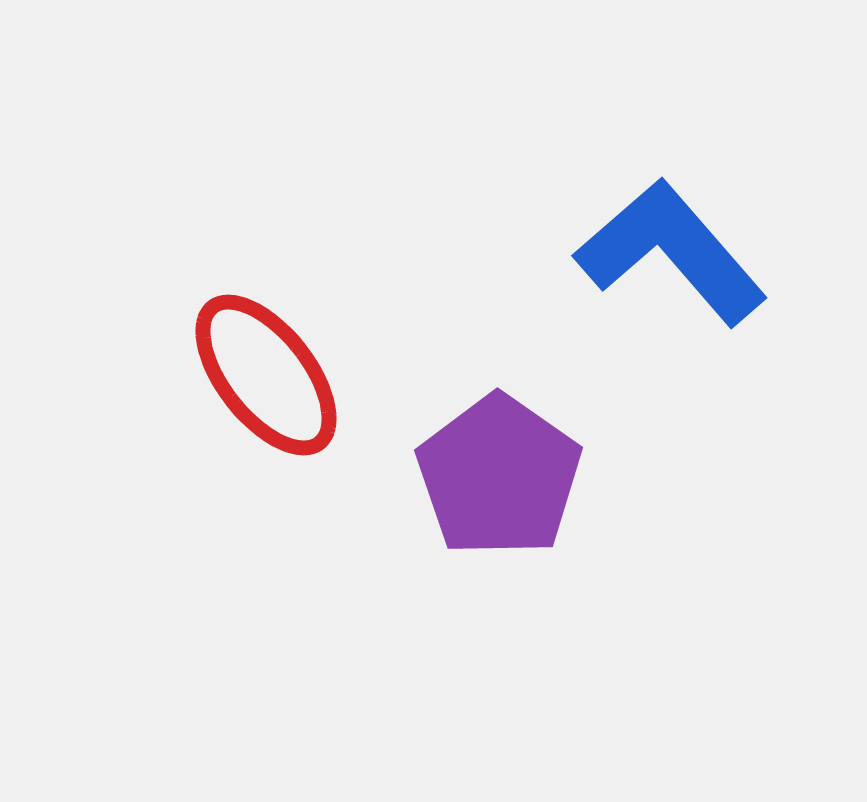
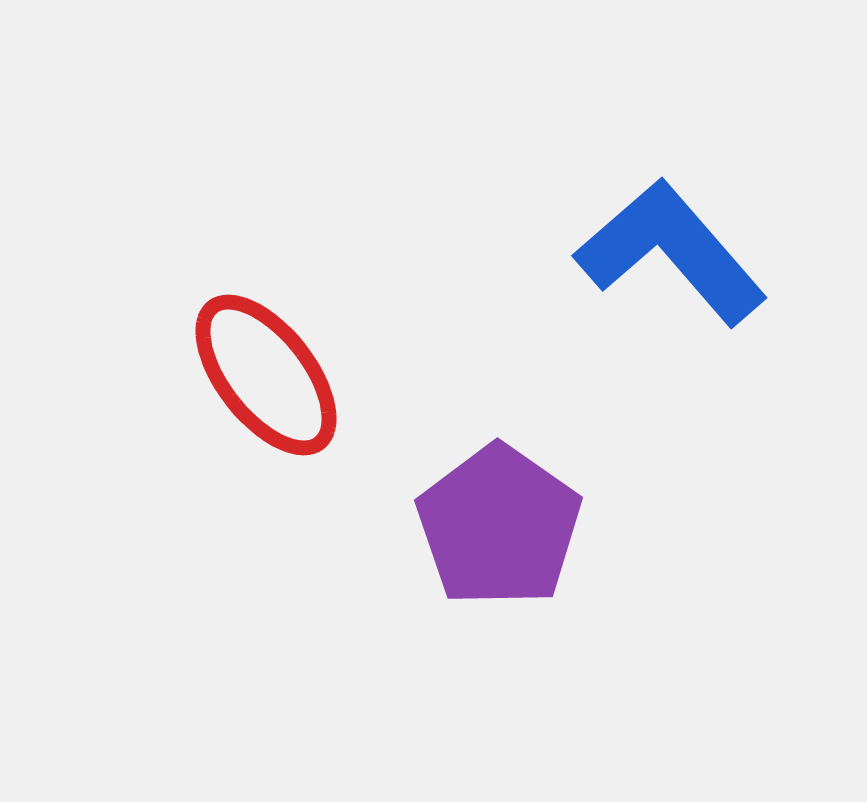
purple pentagon: moved 50 px down
